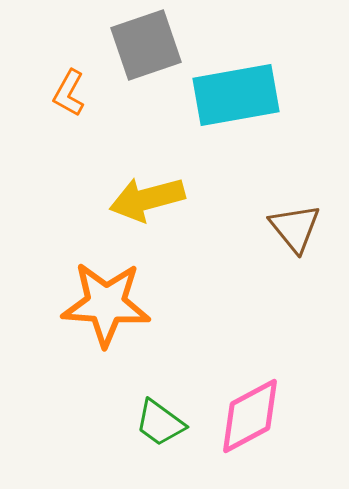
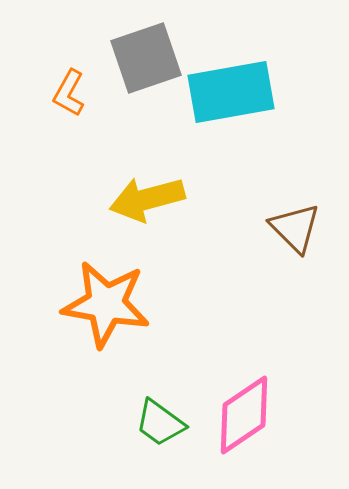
gray square: moved 13 px down
cyan rectangle: moved 5 px left, 3 px up
brown triangle: rotated 6 degrees counterclockwise
orange star: rotated 6 degrees clockwise
pink diamond: moved 6 px left, 1 px up; rotated 6 degrees counterclockwise
